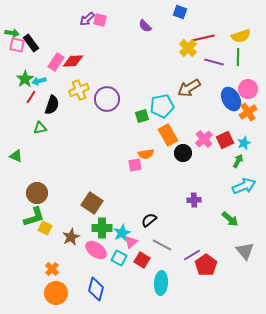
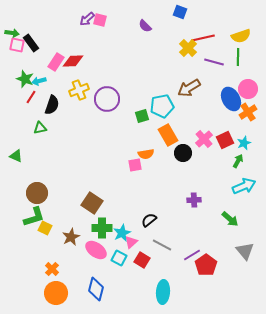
green star at (25, 79): rotated 18 degrees counterclockwise
cyan ellipse at (161, 283): moved 2 px right, 9 px down
